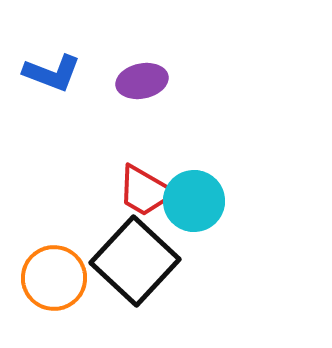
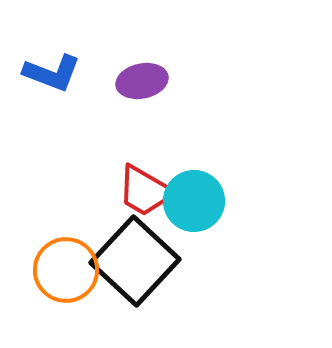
orange circle: moved 12 px right, 8 px up
